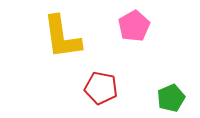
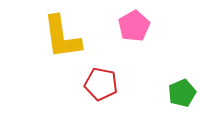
red pentagon: moved 4 px up
green pentagon: moved 11 px right, 5 px up
